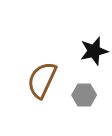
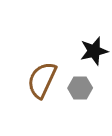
gray hexagon: moved 4 px left, 7 px up
